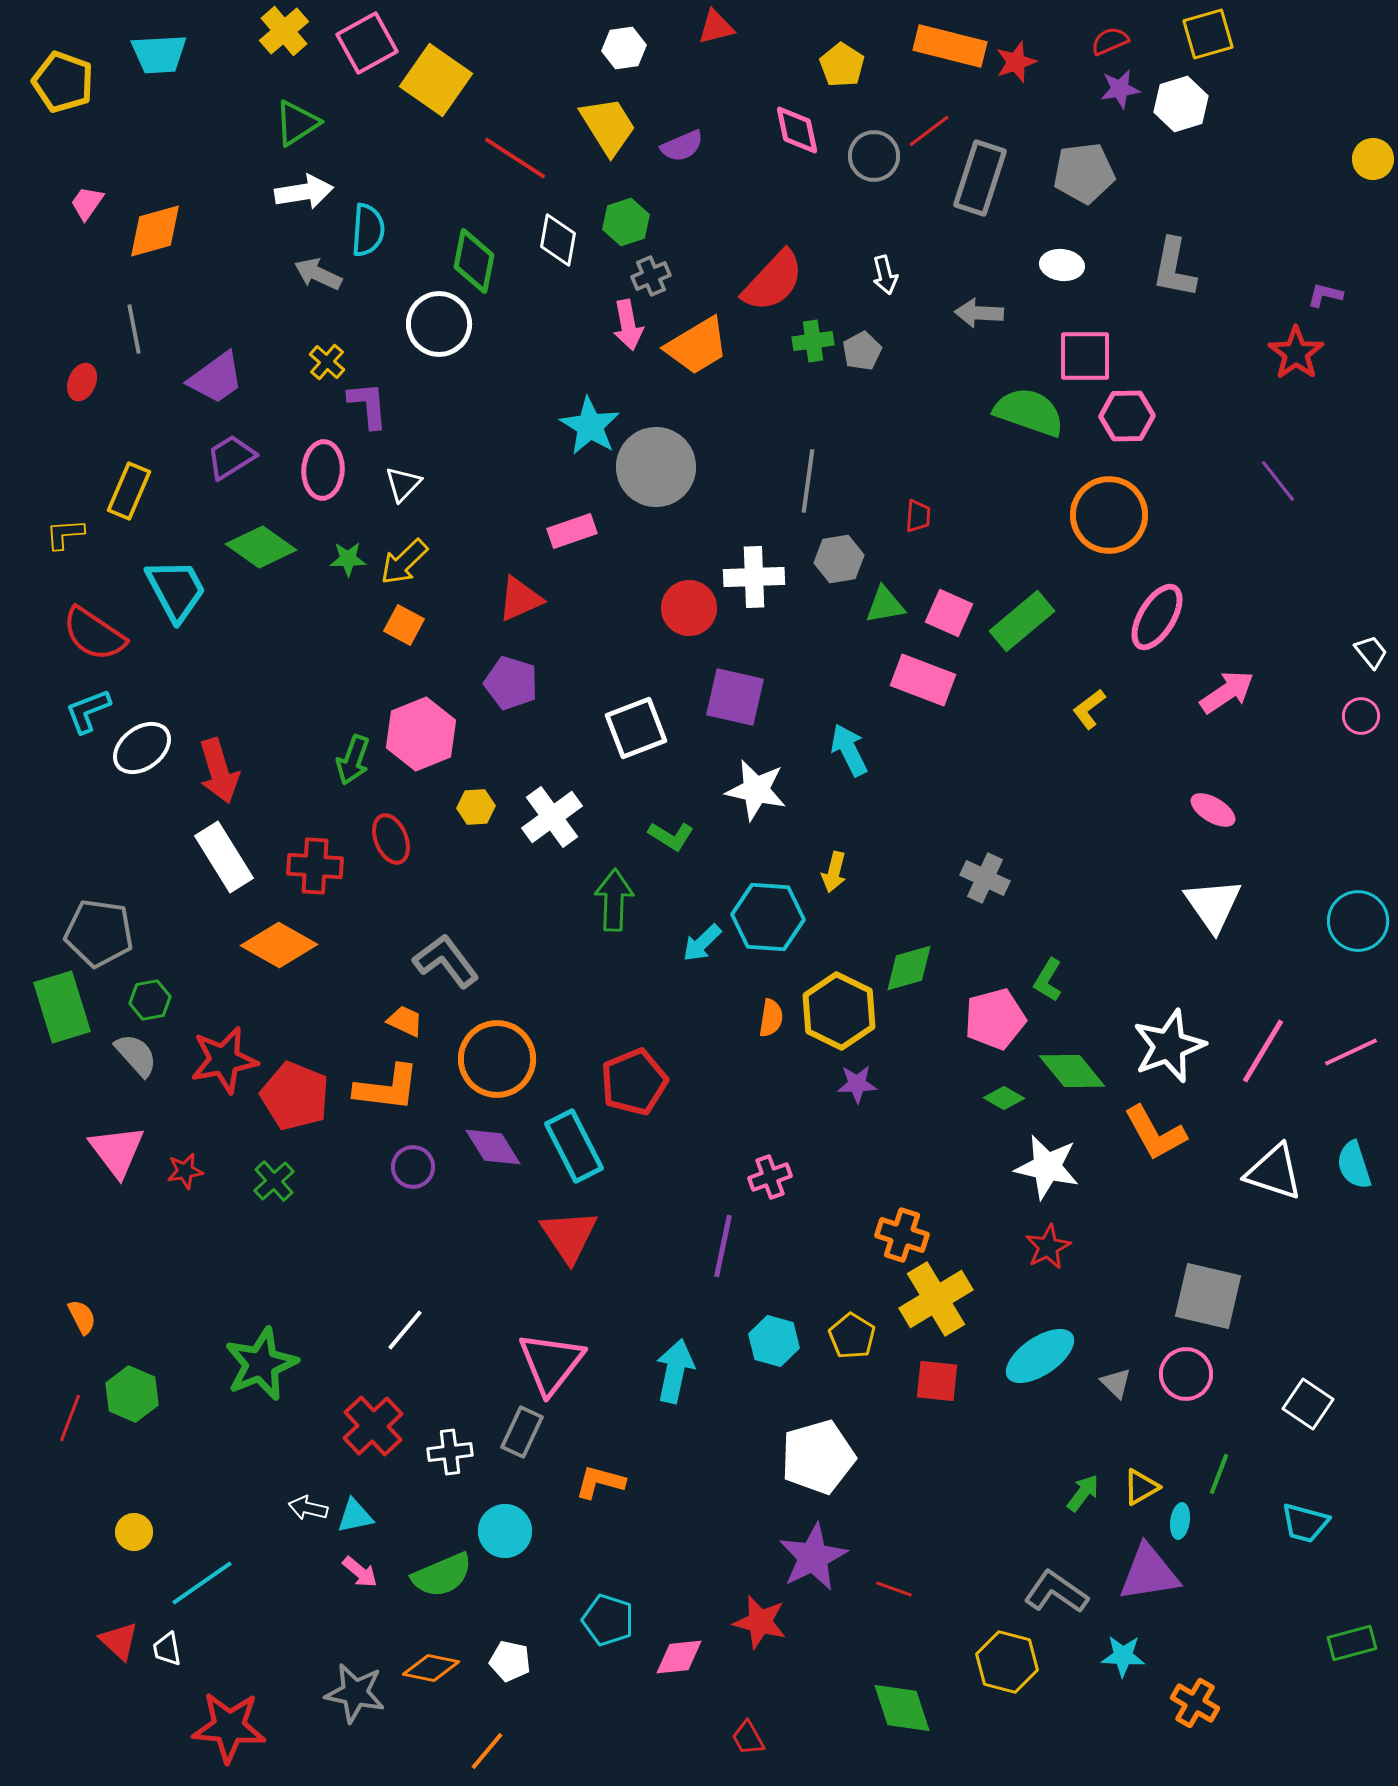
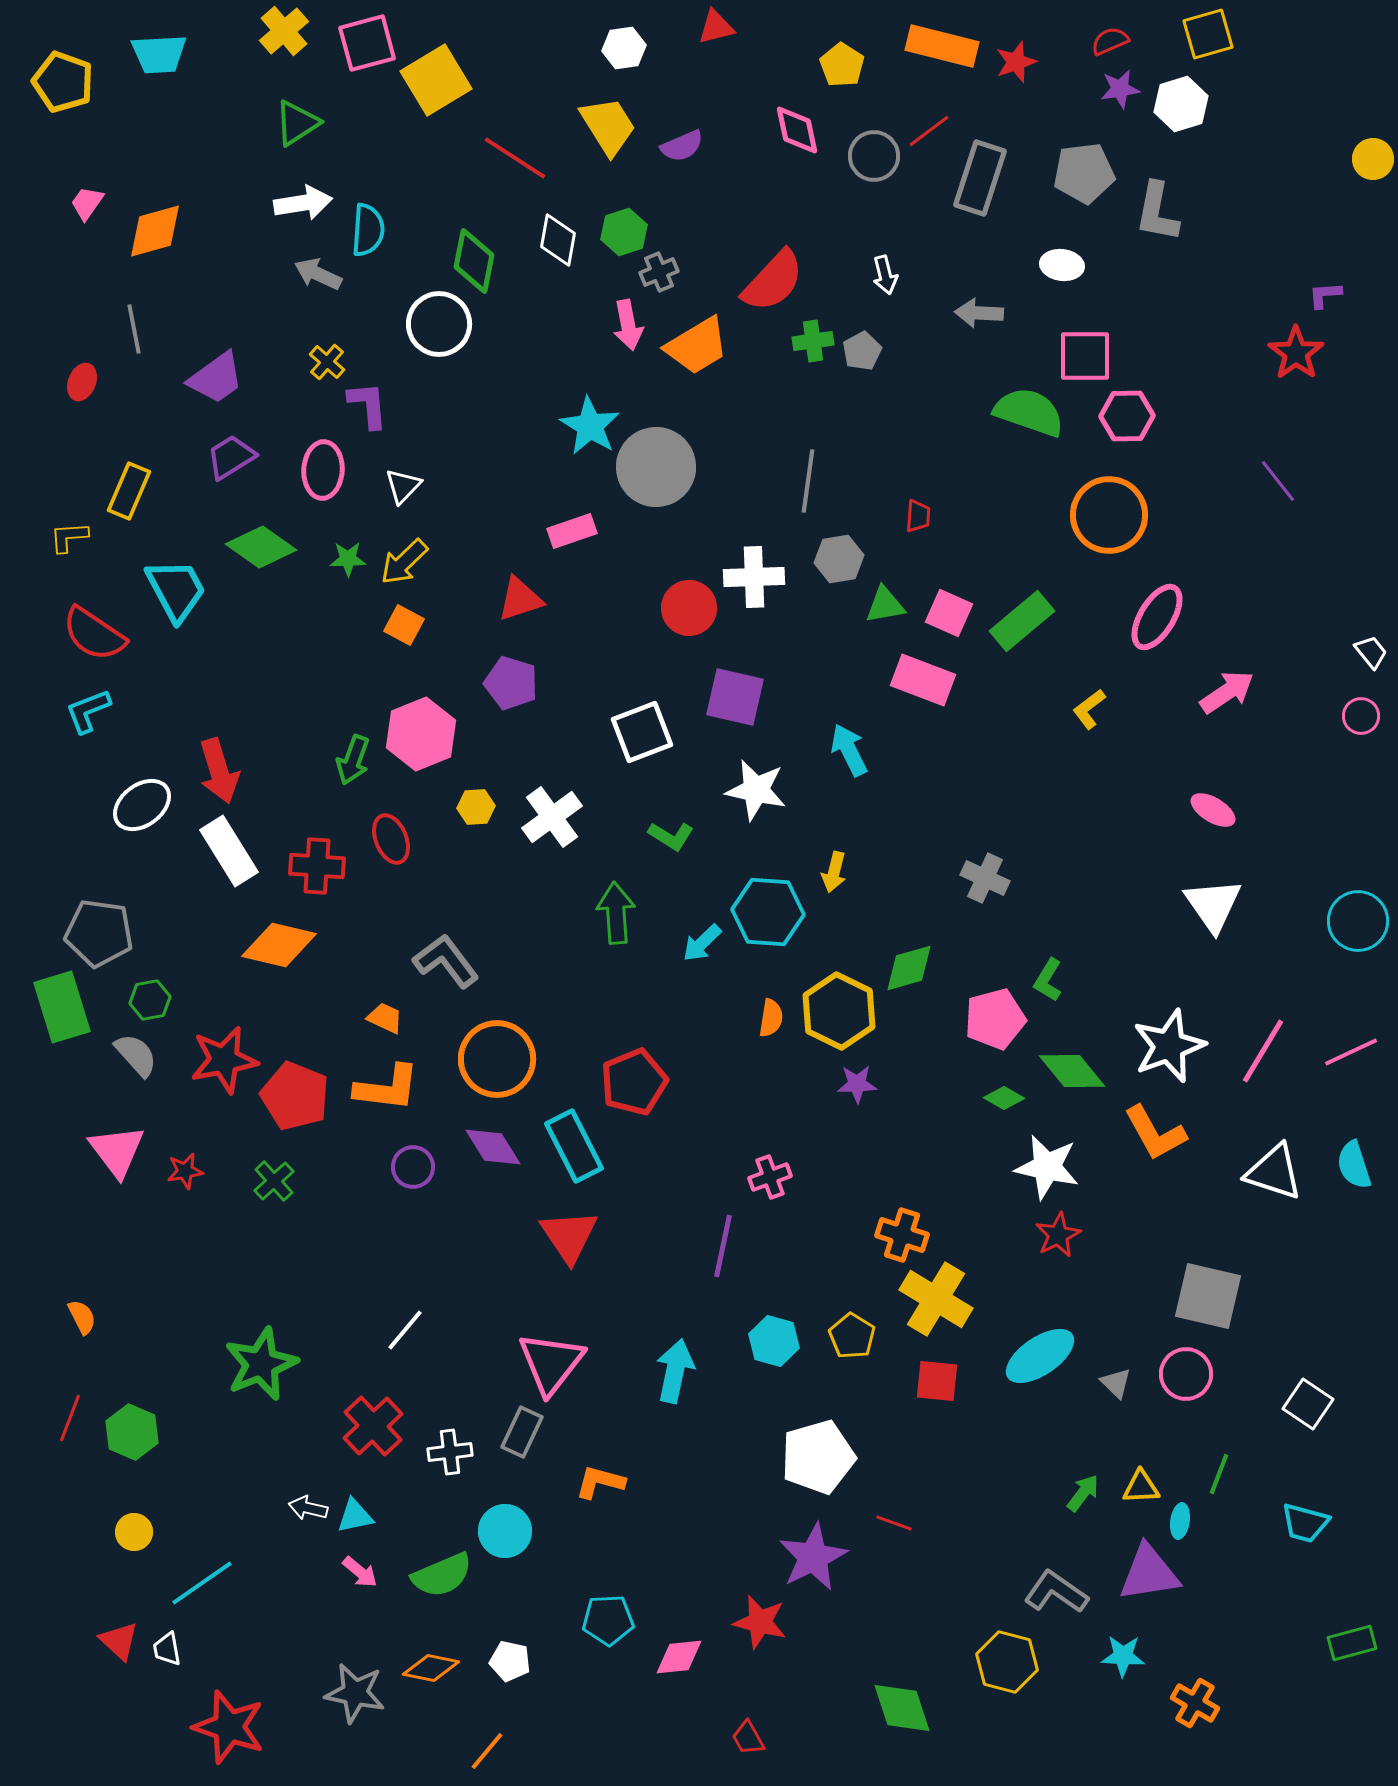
pink square at (367, 43): rotated 14 degrees clockwise
orange rectangle at (950, 46): moved 8 px left
yellow square at (436, 80): rotated 24 degrees clockwise
white arrow at (304, 192): moved 1 px left, 11 px down
green hexagon at (626, 222): moved 2 px left, 10 px down
gray L-shape at (1174, 268): moved 17 px left, 56 px up
gray cross at (651, 276): moved 8 px right, 4 px up
purple L-shape at (1325, 295): rotated 18 degrees counterclockwise
white triangle at (403, 484): moved 2 px down
yellow L-shape at (65, 534): moved 4 px right, 3 px down
red triangle at (520, 599): rotated 6 degrees clockwise
white square at (636, 728): moved 6 px right, 4 px down
white ellipse at (142, 748): moved 57 px down
white rectangle at (224, 857): moved 5 px right, 6 px up
red cross at (315, 866): moved 2 px right
green arrow at (614, 900): moved 2 px right, 13 px down; rotated 6 degrees counterclockwise
cyan hexagon at (768, 917): moved 5 px up
orange diamond at (279, 945): rotated 16 degrees counterclockwise
orange trapezoid at (405, 1021): moved 20 px left, 3 px up
red star at (1048, 1247): moved 10 px right, 12 px up
yellow cross at (936, 1299): rotated 28 degrees counterclockwise
green hexagon at (132, 1394): moved 38 px down
yellow triangle at (1141, 1487): rotated 27 degrees clockwise
red line at (894, 1589): moved 66 px up
cyan pentagon at (608, 1620): rotated 21 degrees counterclockwise
red star at (229, 1727): rotated 14 degrees clockwise
